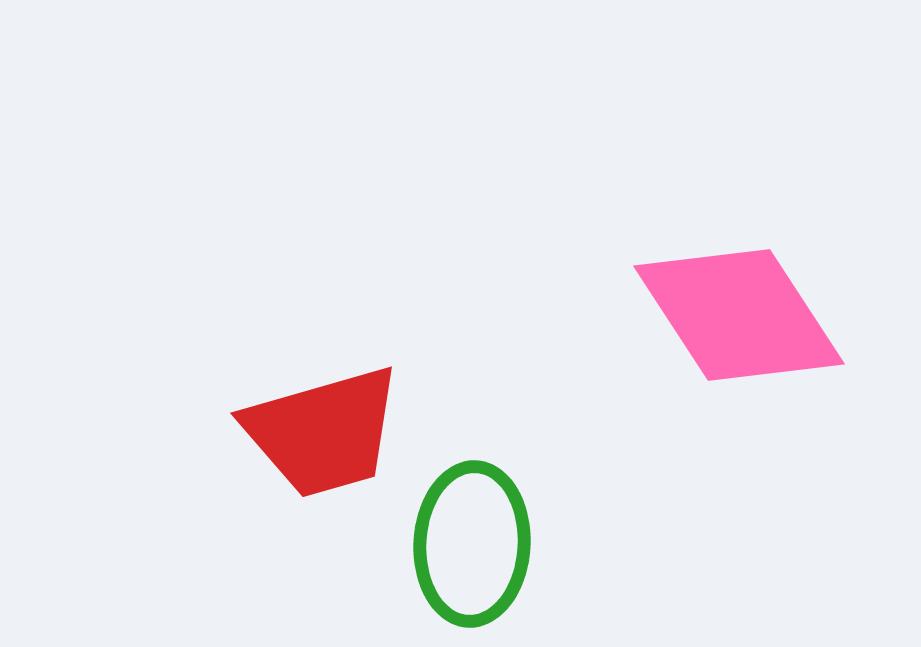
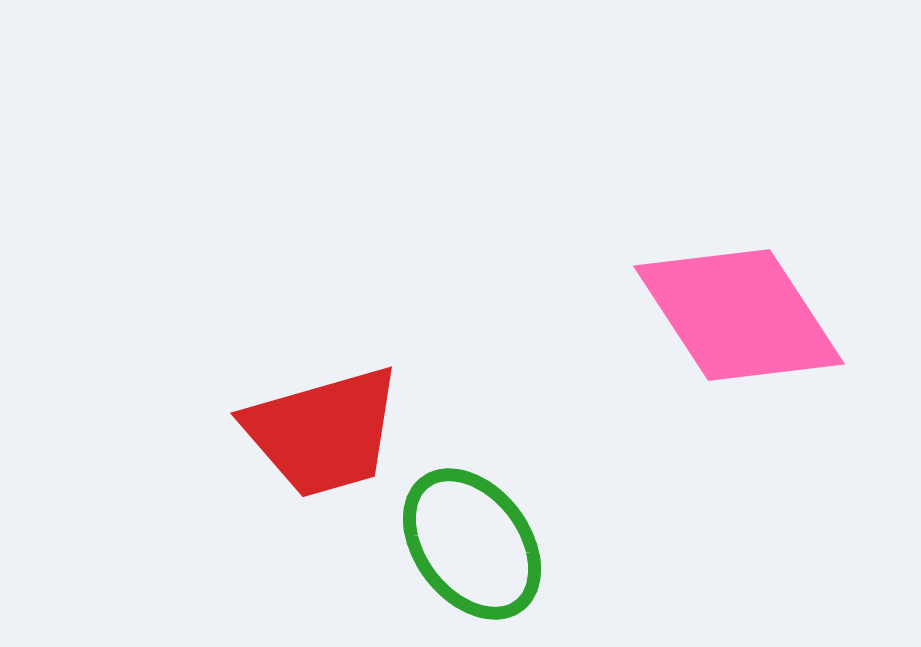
green ellipse: rotated 40 degrees counterclockwise
